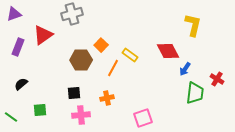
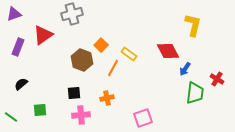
yellow rectangle: moved 1 px left, 1 px up
brown hexagon: moved 1 px right; rotated 20 degrees clockwise
